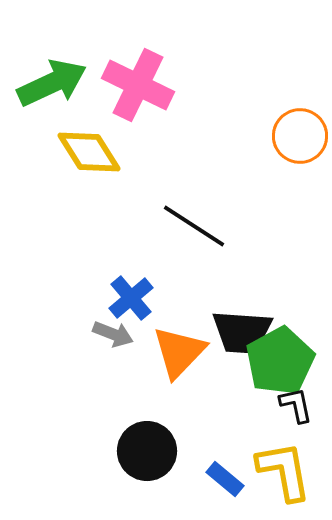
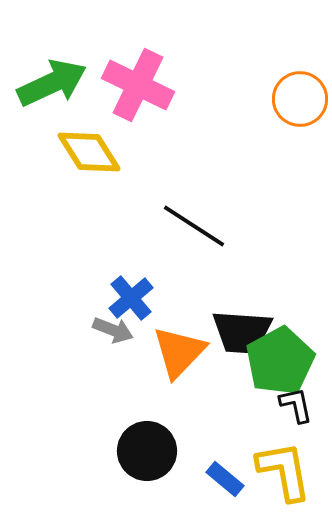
orange circle: moved 37 px up
gray arrow: moved 4 px up
